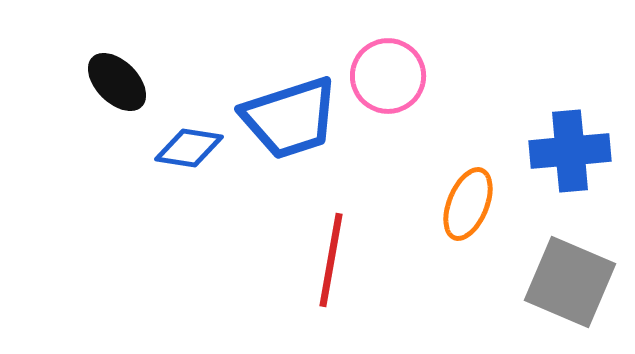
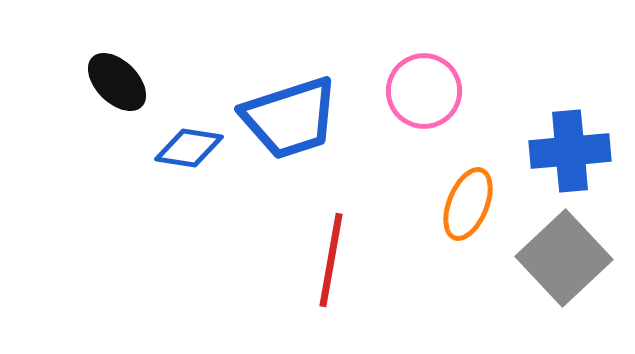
pink circle: moved 36 px right, 15 px down
gray square: moved 6 px left, 24 px up; rotated 24 degrees clockwise
